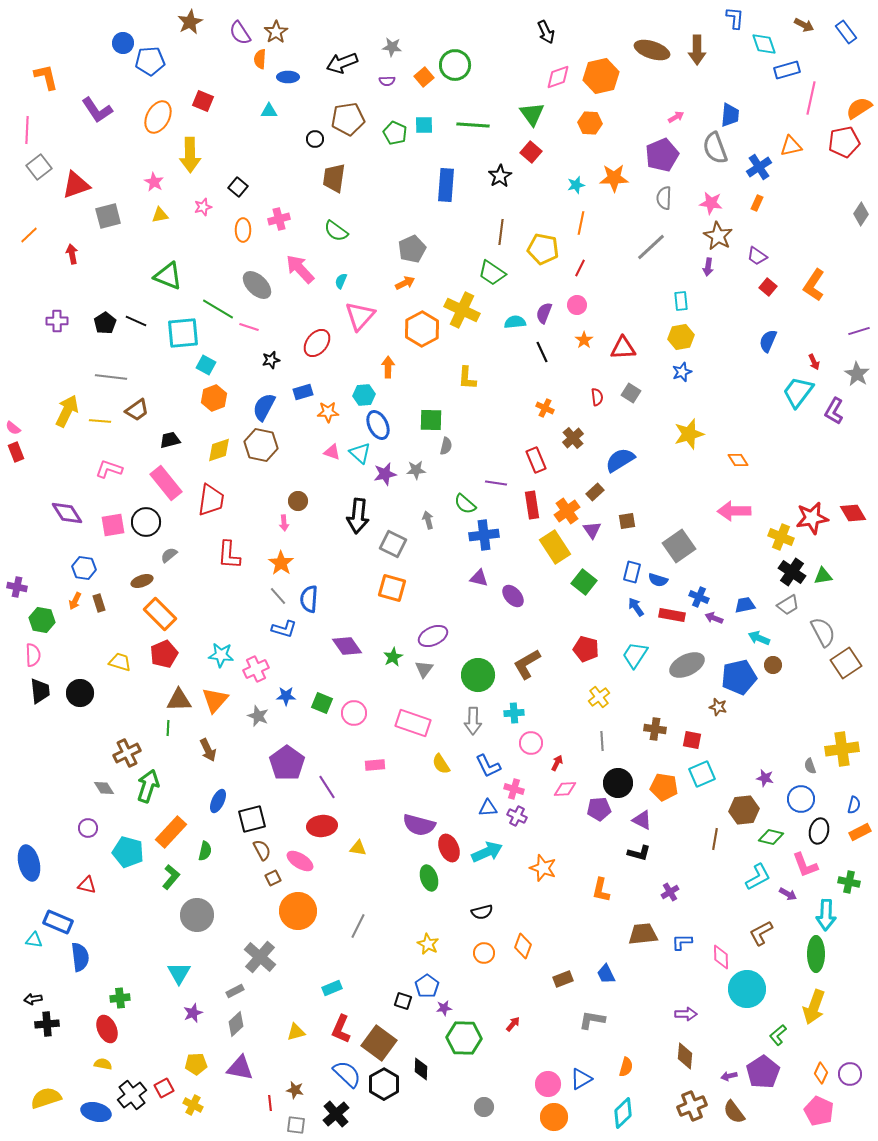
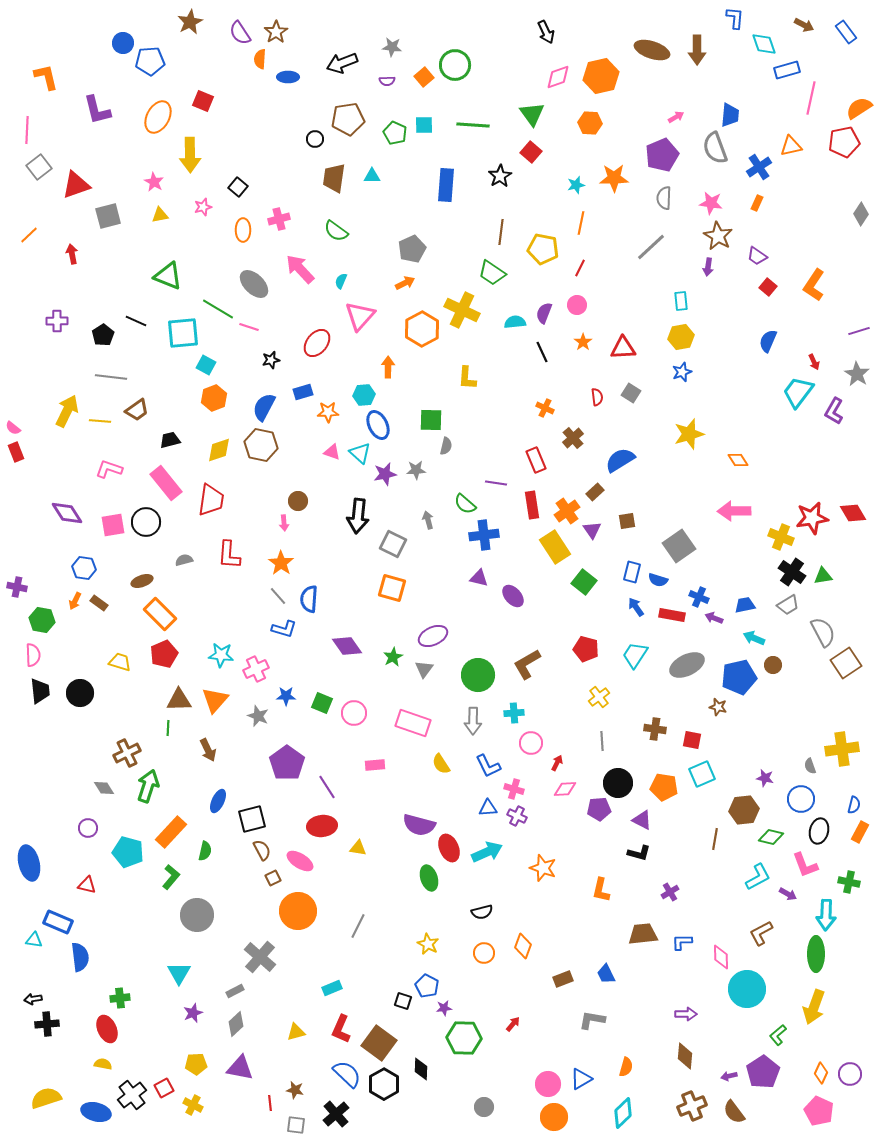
purple L-shape at (97, 110): rotated 20 degrees clockwise
cyan triangle at (269, 111): moved 103 px right, 65 px down
gray ellipse at (257, 285): moved 3 px left, 1 px up
black pentagon at (105, 323): moved 2 px left, 12 px down
orange star at (584, 340): moved 1 px left, 2 px down
gray semicircle at (169, 555): moved 15 px right, 5 px down; rotated 24 degrees clockwise
brown rectangle at (99, 603): rotated 36 degrees counterclockwise
cyan arrow at (759, 638): moved 5 px left
orange rectangle at (860, 832): rotated 35 degrees counterclockwise
blue pentagon at (427, 986): rotated 10 degrees counterclockwise
